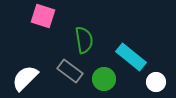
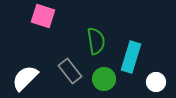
green semicircle: moved 12 px right, 1 px down
cyan rectangle: rotated 68 degrees clockwise
gray rectangle: rotated 15 degrees clockwise
